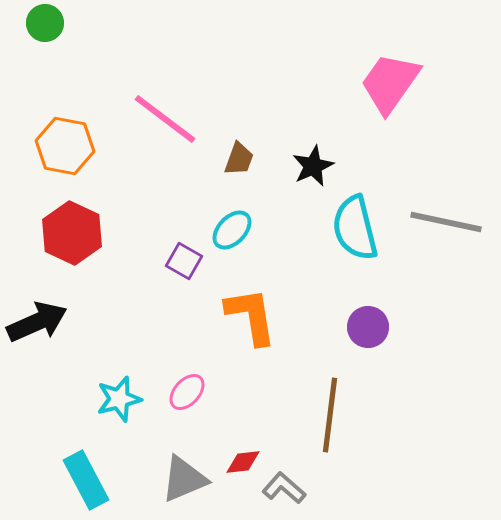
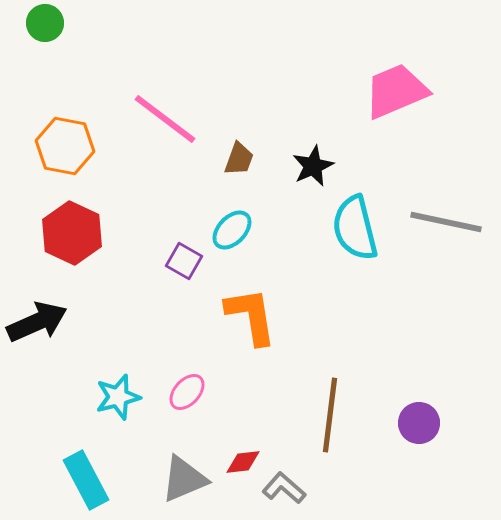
pink trapezoid: moved 6 px right, 8 px down; rotated 32 degrees clockwise
purple circle: moved 51 px right, 96 px down
cyan star: moved 1 px left, 2 px up
